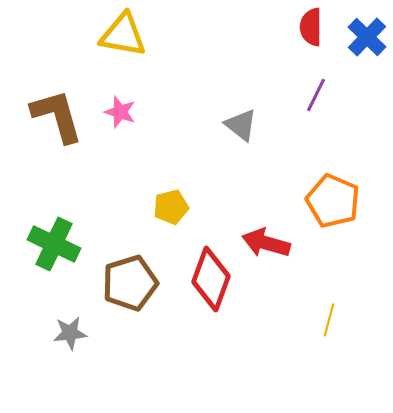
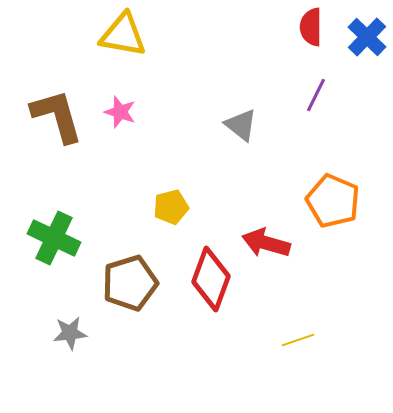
green cross: moved 6 px up
yellow line: moved 31 px left, 20 px down; rotated 56 degrees clockwise
